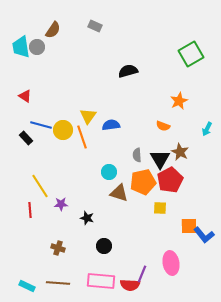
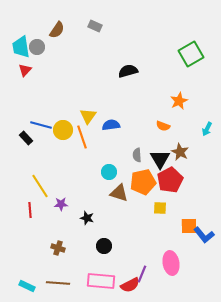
brown semicircle: moved 4 px right
red triangle: moved 26 px up; rotated 40 degrees clockwise
red semicircle: rotated 30 degrees counterclockwise
